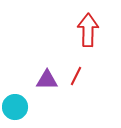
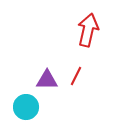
red arrow: rotated 12 degrees clockwise
cyan circle: moved 11 px right
